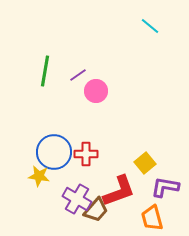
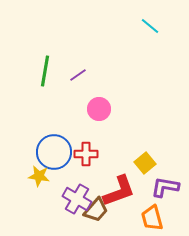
pink circle: moved 3 px right, 18 px down
